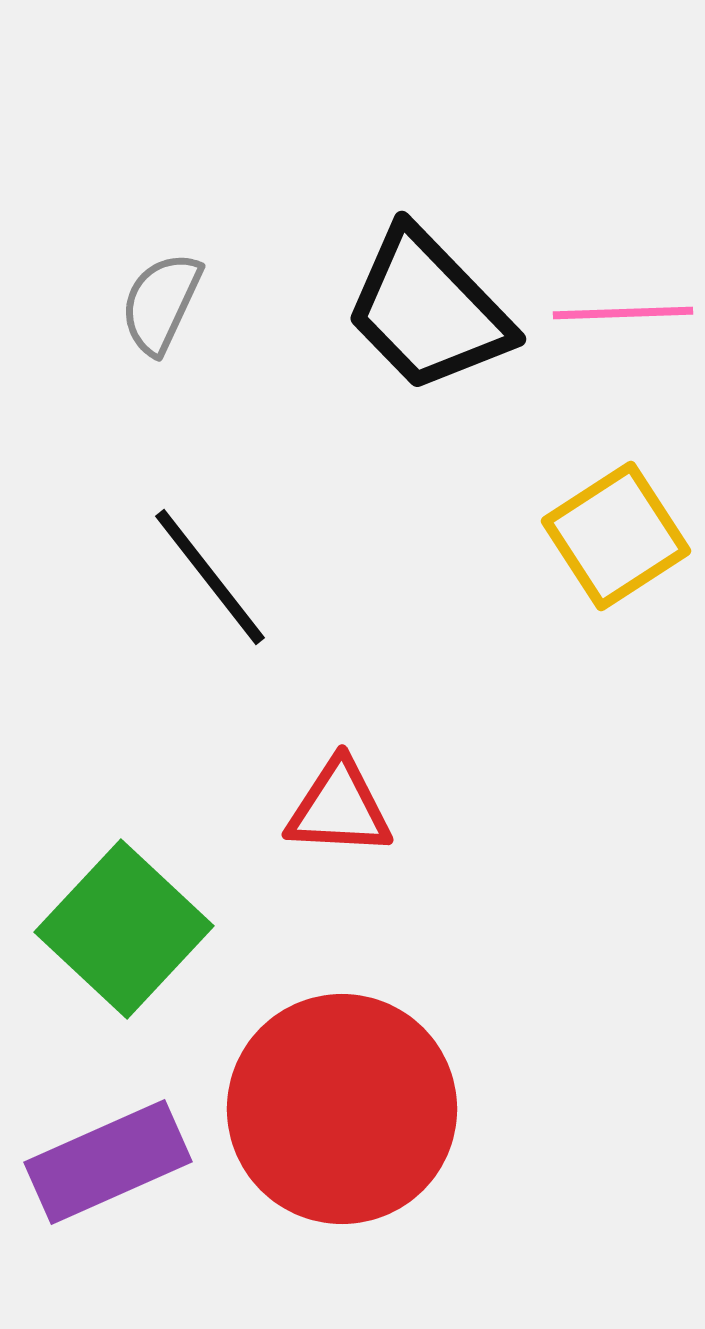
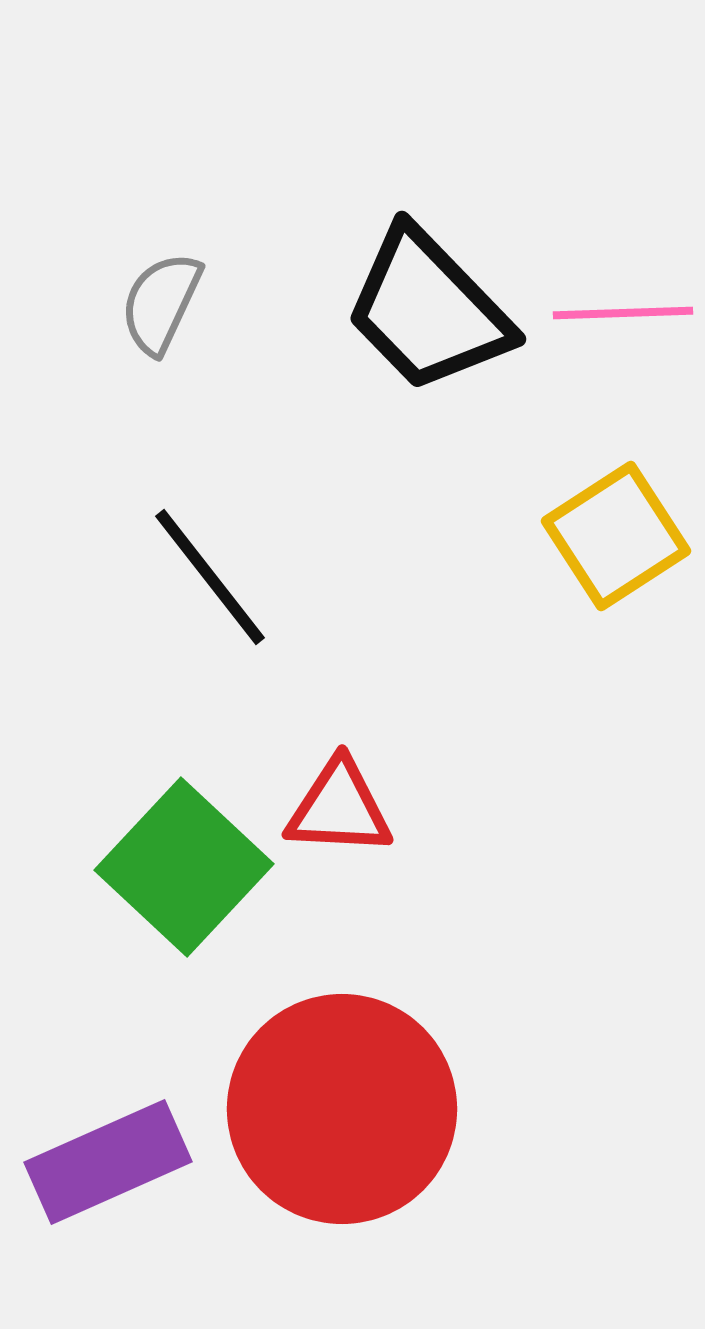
green square: moved 60 px right, 62 px up
